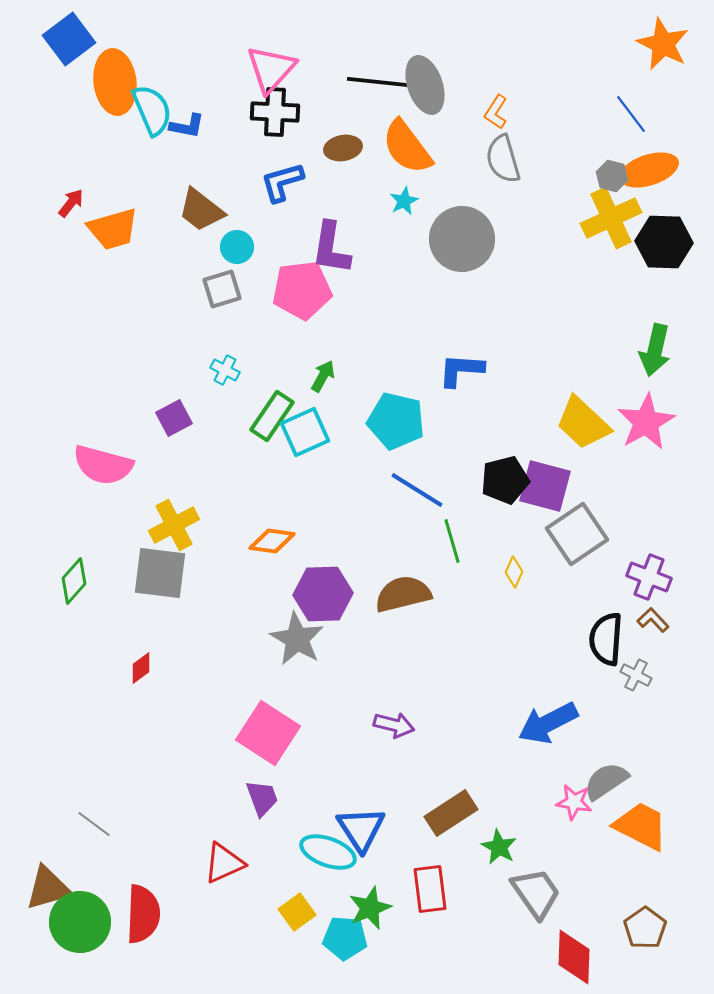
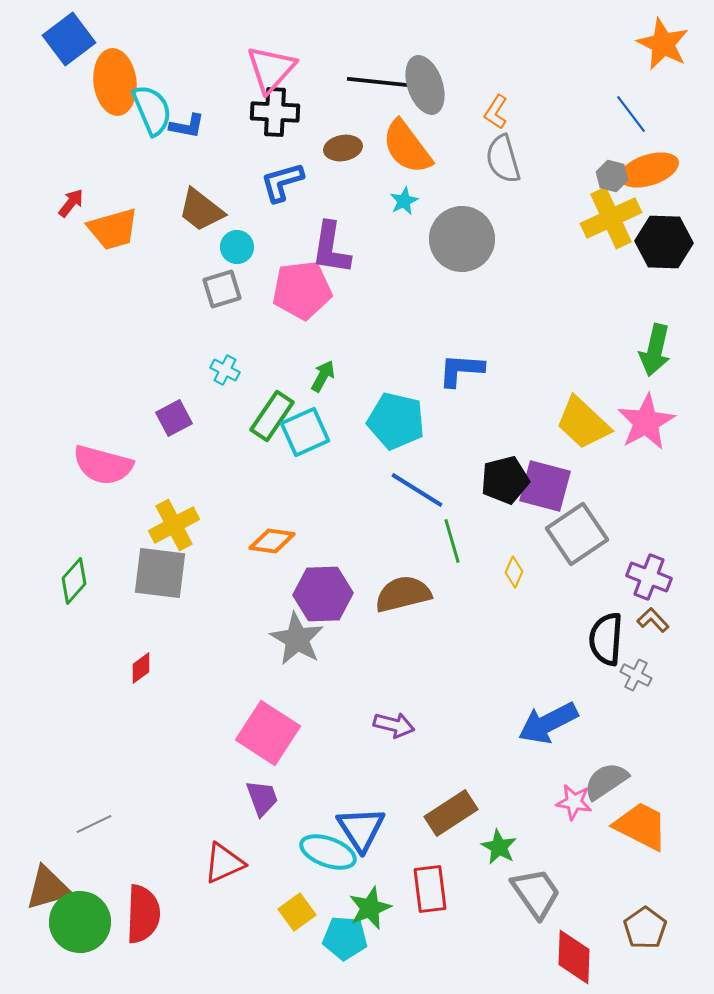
gray line at (94, 824): rotated 63 degrees counterclockwise
